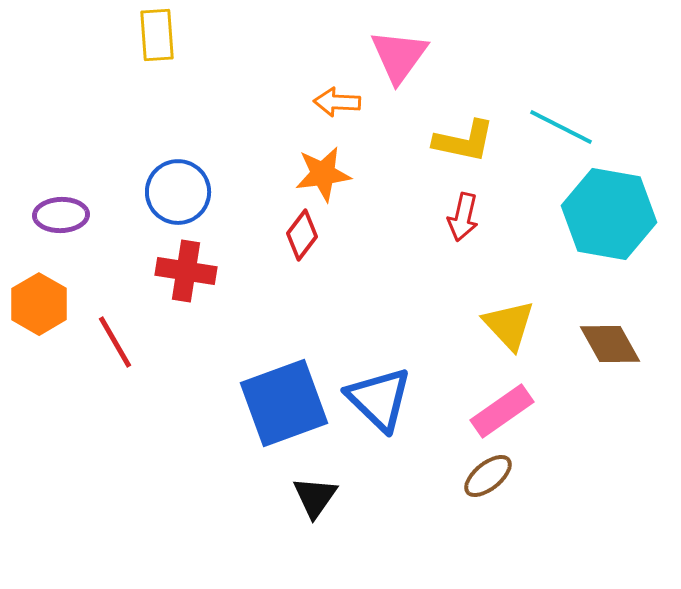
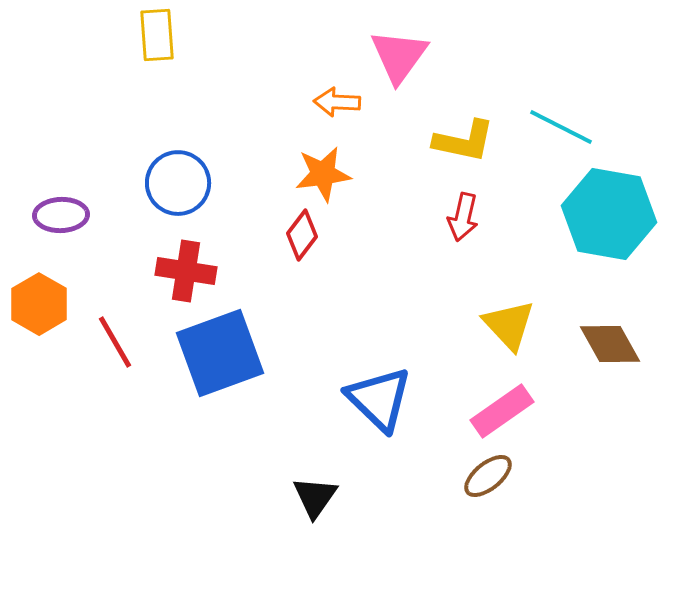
blue circle: moved 9 px up
blue square: moved 64 px left, 50 px up
